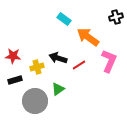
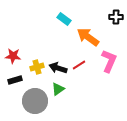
black cross: rotated 16 degrees clockwise
black arrow: moved 10 px down
